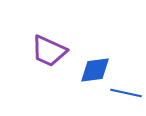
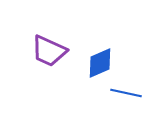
blue diamond: moved 5 px right, 7 px up; rotated 16 degrees counterclockwise
